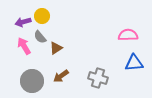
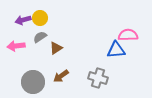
yellow circle: moved 2 px left, 2 px down
purple arrow: moved 2 px up
gray semicircle: rotated 96 degrees clockwise
pink arrow: moved 8 px left; rotated 66 degrees counterclockwise
blue triangle: moved 18 px left, 13 px up
gray circle: moved 1 px right, 1 px down
